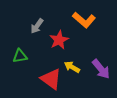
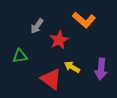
purple arrow: rotated 45 degrees clockwise
